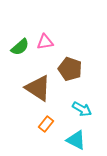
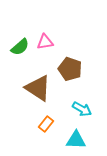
cyan triangle: rotated 25 degrees counterclockwise
